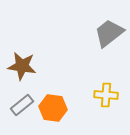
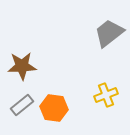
brown star: rotated 12 degrees counterclockwise
yellow cross: rotated 25 degrees counterclockwise
orange hexagon: moved 1 px right
